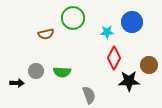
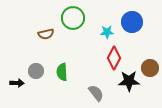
brown circle: moved 1 px right, 3 px down
green semicircle: rotated 84 degrees clockwise
gray semicircle: moved 7 px right, 2 px up; rotated 18 degrees counterclockwise
